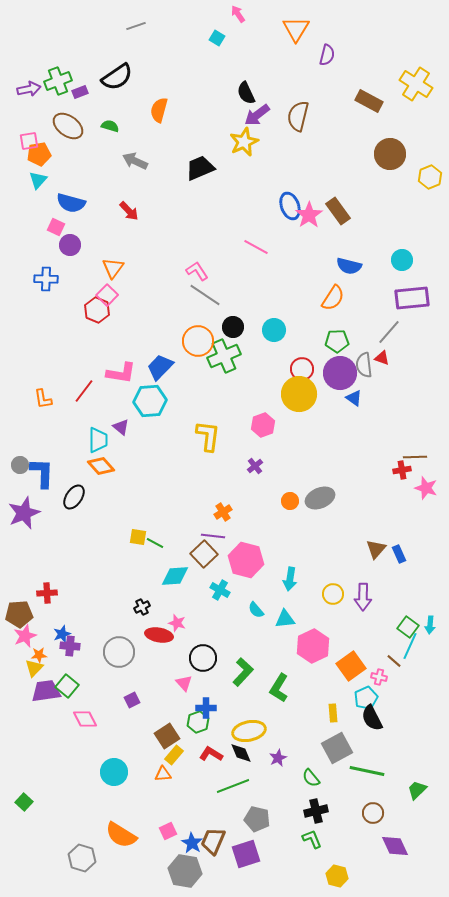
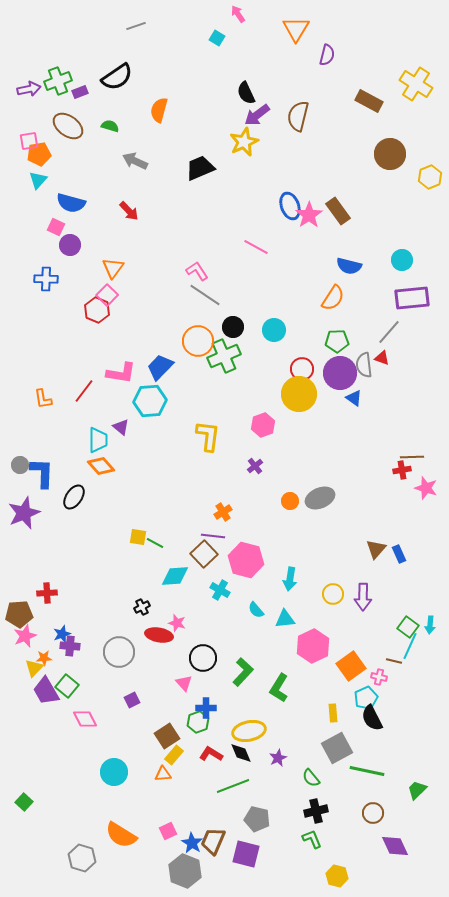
brown line at (415, 457): moved 3 px left
orange star at (39, 655): moved 5 px right, 3 px down
brown line at (394, 661): rotated 28 degrees counterclockwise
purple trapezoid at (46, 691): rotated 112 degrees counterclockwise
purple square at (246, 854): rotated 32 degrees clockwise
gray hexagon at (185, 871): rotated 12 degrees clockwise
